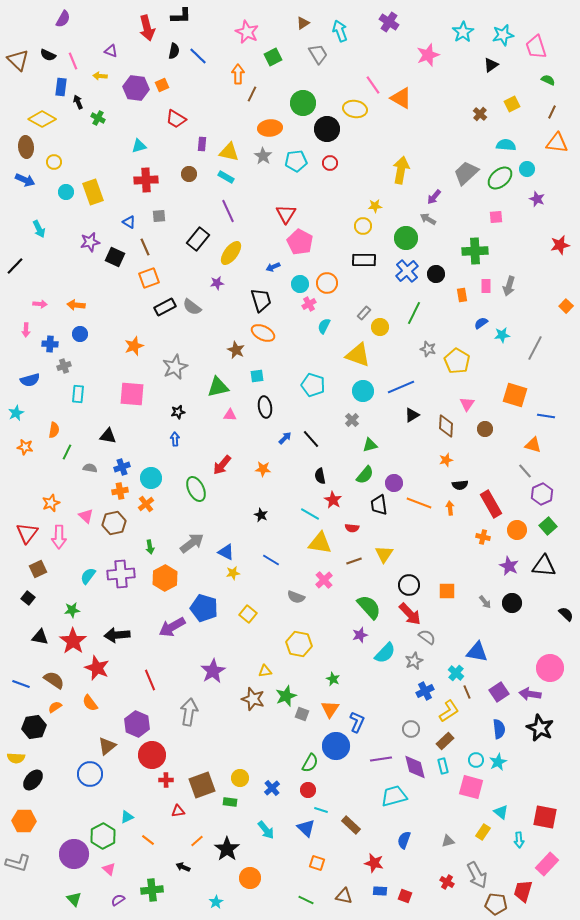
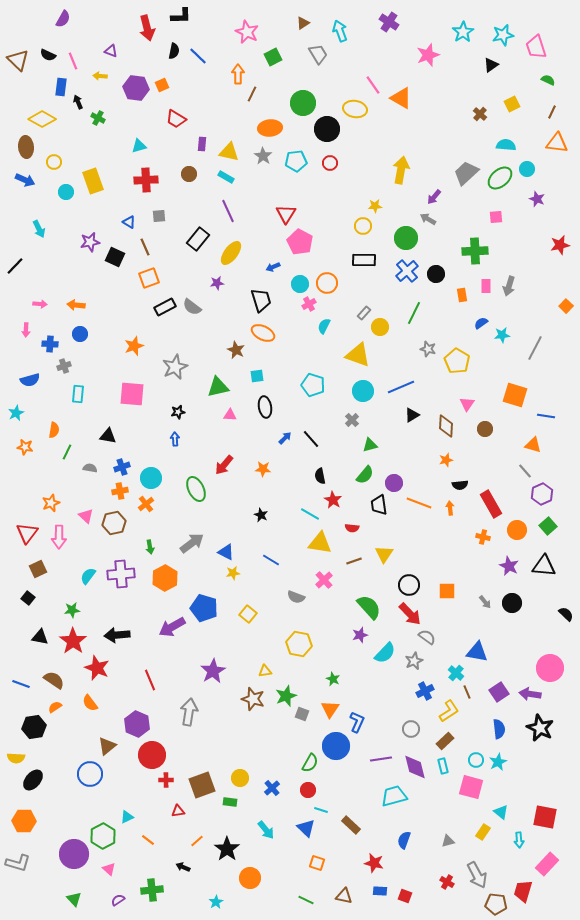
yellow rectangle at (93, 192): moved 11 px up
red arrow at (222, 465): moved 2 px right
